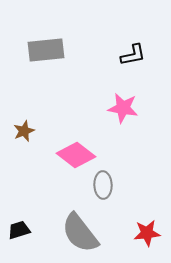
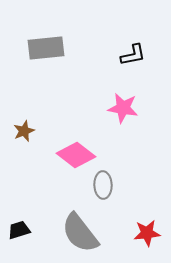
gray rectangle: moved 2 px up
